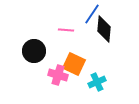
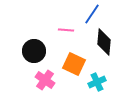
black diamond: moved 13 px down
pink cross: moved 13 px left, 5 px down; rotated 18 degrees clockwise
